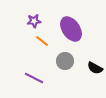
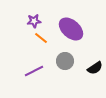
purple ellipse: rotated 15 degrees counterclockwise
orange line: moved 1 px left, 3 px up
black semicircle: rotated 63 degrees counterclockwise
purple line: moved 7 px up; rotated 54 degrees counterclockwise
